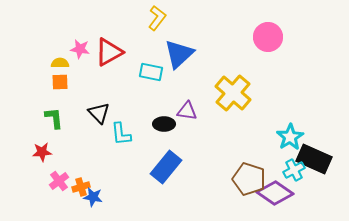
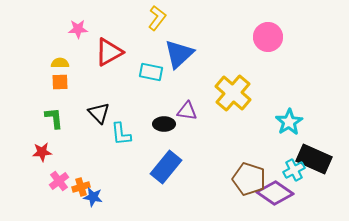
pink star: moved 2 px left, 20 px up; rotated 12 degrees counterclockwise
cyan star: moved 1 px left, 15 px up
